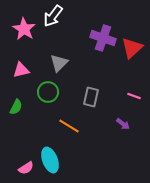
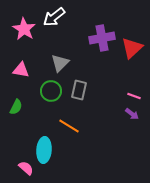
white arrow: moved 1 px right, 1 px down; rotated 15 degrees clockwise
purple cross: moved 1 px left; rotated 30 degrees counterclockwise
gray triangle: moved 1 px right
pink triangle: rotated 24 degrees clockwise
green circle: moved 3 px right, 1 px up
gray rectangle: moved 12 px left, 7 px up
purple arrow: moved 9 px right, 10 px up
cyan ellipse: moved 6 px left, 10 px up; rotated 25 degrees clockwise
pink semicircle: rotated 105 degrees counterclockwise
